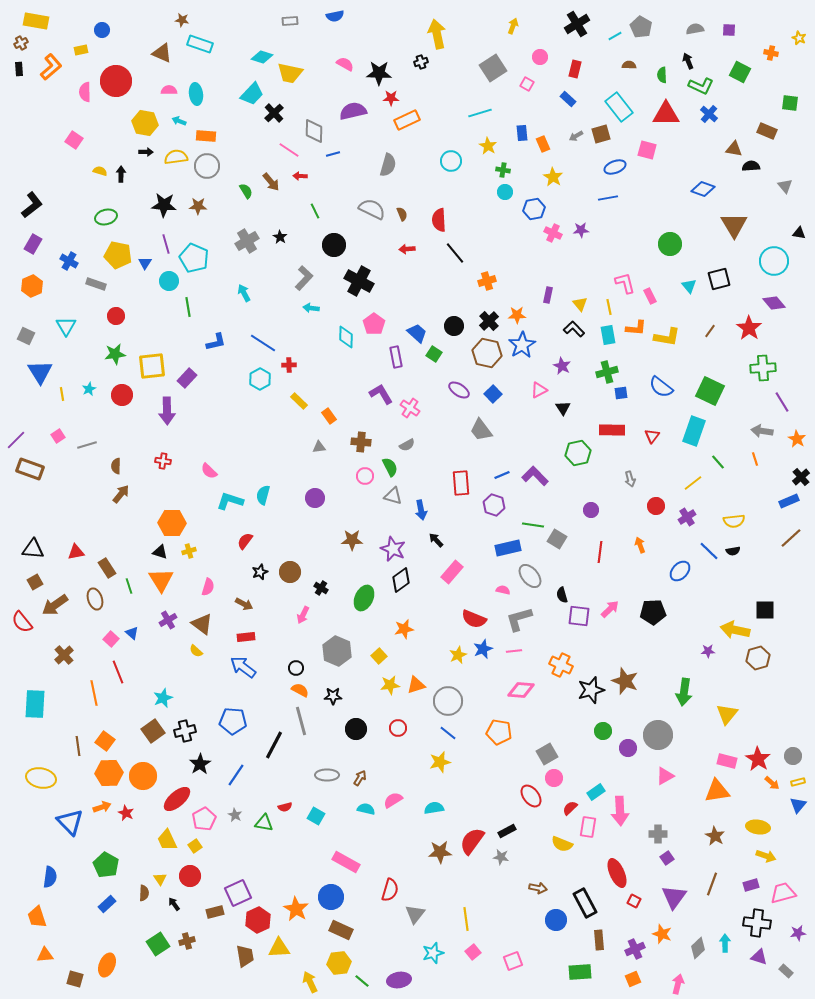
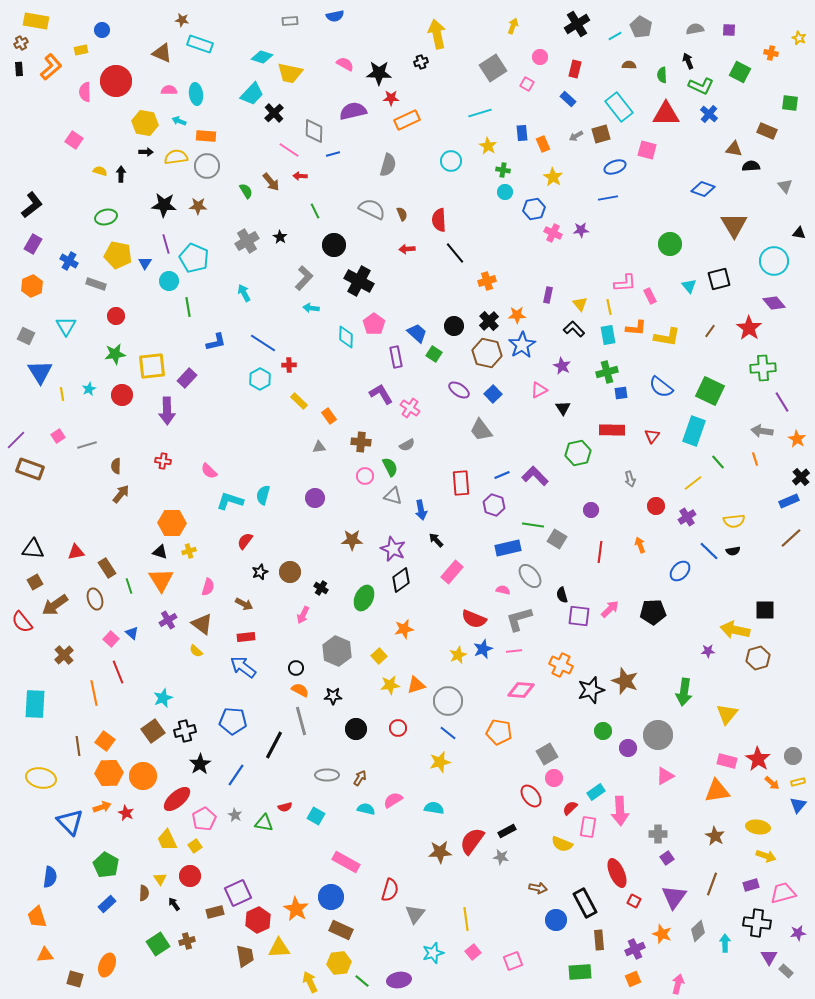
pink L-shape at (625, 283): rotated 100 degrees clockwise
cyan semicircle at (434, 808): rotated 18 degrees clockwise
gray diamond at (698, 948): moved 17 px up
purple triangle at (759, 957): moved 10 px right; rotated 42 degrees clockwise
